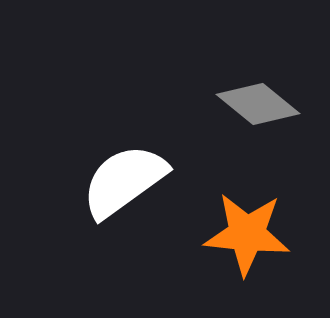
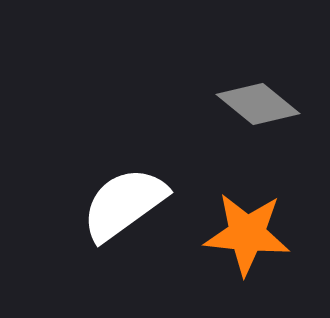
white semicircle: moved 23 px down
